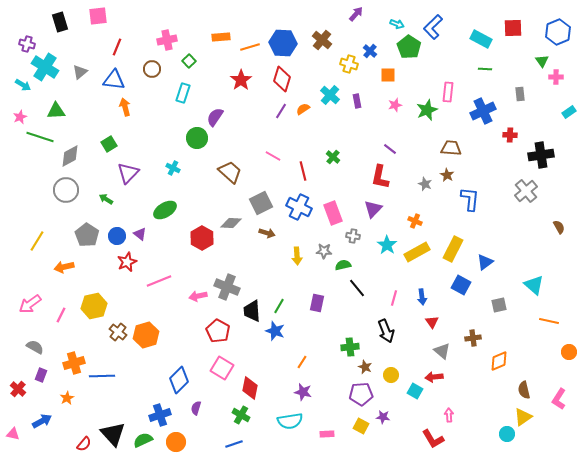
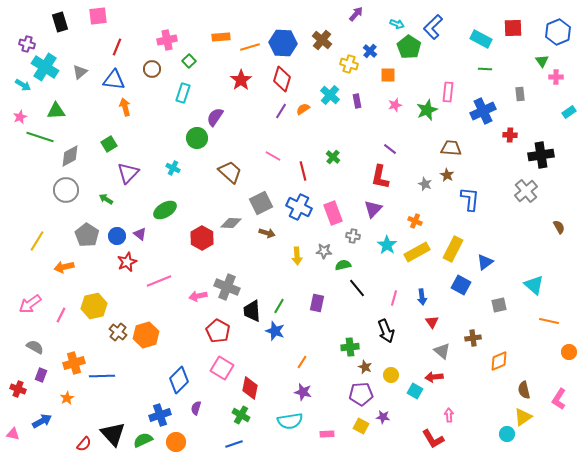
red cross at (18, 389): rotated 21 degrees counterclockwise
